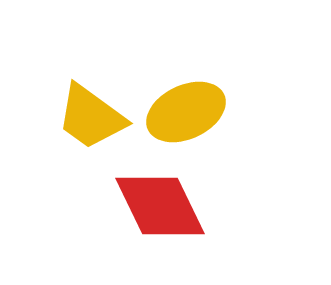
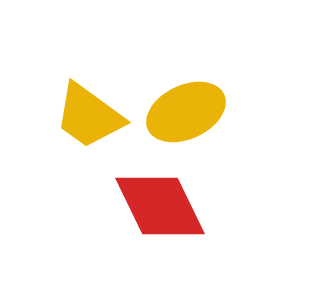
yellow trapezoid: moved 2 px left, 1 px up
